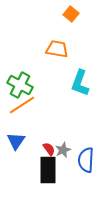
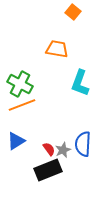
orange square: moved 2 px right, 2 px up
green cross: moved 1 px up
orange line: rotated 12 degrees clockwise
blue triangle: rotated 24 degrees clockwise
blue semicircle: moved 3 px left, 16 px up
black rectangle: rotated 68 degrees clockwise
